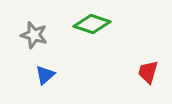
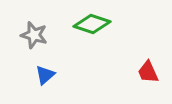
red trapezoid: rotated 40 degrees counterclockwise
